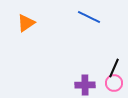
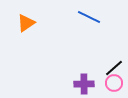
black line: rotated 24 degrees clockwise
purple cross: moved 1 px left, 1 px up
